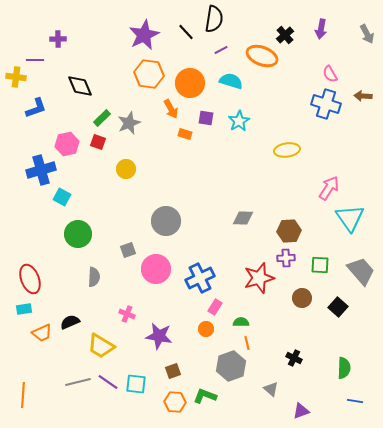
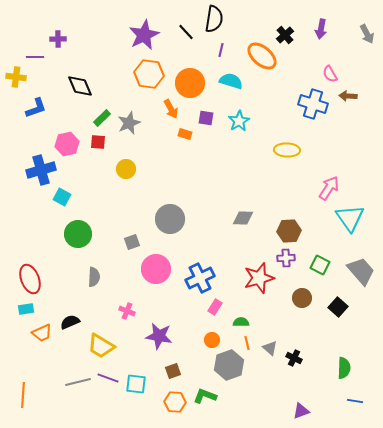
purple line at (221, 50): rotated 48 degrees counterclockwise
orange ellipse at (262, 56): rotated 20 degrees clockwise
purple line at (35, 60): moved 3 px up
brown arrow at (363, 96): moved 15 px left
blue cross at (326, 104): moved 13 px left
red square at (98, 142): rotated 14 degrees counterclockwise
yellow ellipse at (287, 150): rotated 10 degrees clockwise
gray circle at (166, 221): moved 4 px right, 2 px up
gray square at (128, 250): moved 4 px right, 8 px up
green square at (320, 265): rotated 24 degrees clockwise
cyan rectangle at (24, 309): moved 2 px right
pink cross at (127, 314): moved 3 px up
orange circle at (206, 329): moved 6 px right, 11 px down
gray hexagon at (231, 366): moved 2 px left, 1 px up
purple line at (108, 382): moved 4 px up; rotated 15 degrees counterclockwise
gray triangle at (271, 389): moved 1 px left, 41 px up
